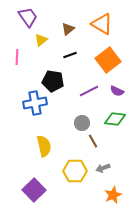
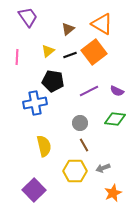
yellow triangle: moved 7 px right, 11 px down
orange square: moved 14 px left, 8 px up
gray circle: moved 2 px left
brown line: moved 9 px left, 4 px down
orange star: moved 2 px up
